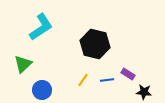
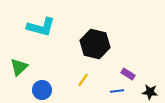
cyan L-shape: rotated 48 degrees clockwise
green triangle: moved 4 px left, 3 px down
blue line: moved 10 px right, 11 px down
black star: moved 6 px right
